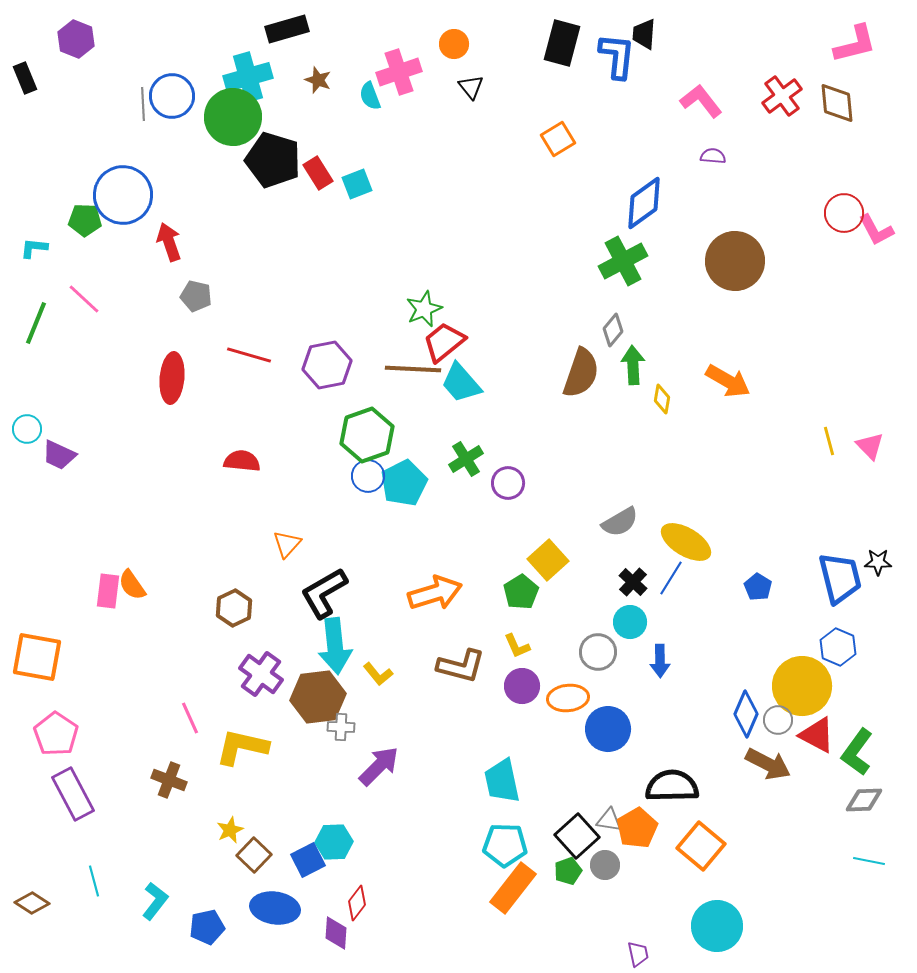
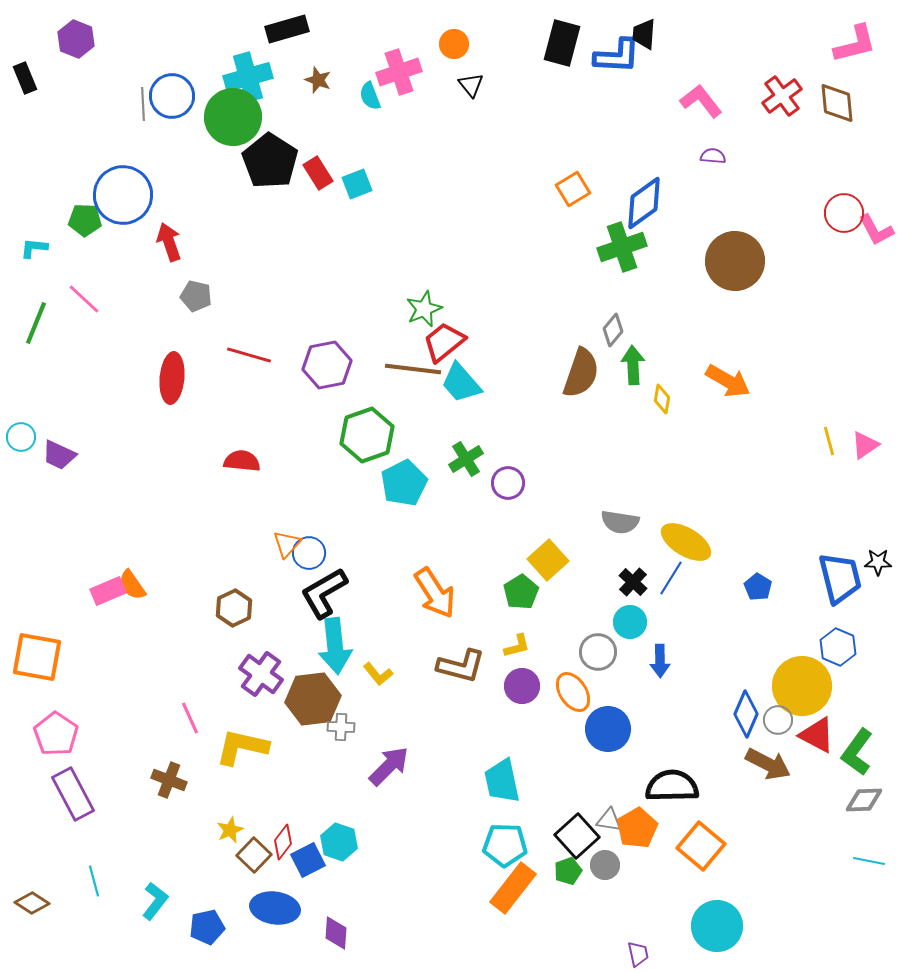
blue L-shape at (617, 56): rotated 87 degrees clockwise
black triangle at (471, 87): moved 2 px up
orange square at (558, 139): moved 15 px right, 50 px down
black pentagon at (273, 160): moved 3 px left, 1 px down; rotated 16 degrees clockwise
green cross at (623, 261): moved 1 px left, 14 px up; rotated 9 degrees clockwise
brown line at (413, 369): rotated 4 degrees clockwise
cyan circle at (27, 429): moved 6 px left, 8 px down
pink triangle at (870, 446): moved 5 px left, 1 px up; rotated 40 degrees clockwise
blue circle at (368, 476): moved 59 px left, 77 px down
gray semicircle at (620, 522): rotated 39 degrees clockwise
pink rectangle at (108, 591): rotated 60 degrees clockwise
orange arrow at (435, 593): rotated 74 degrees clockwise
yellow L-shape at (517, 646): rotated 80 degrees counterclockwise
brown hexagon at (318, 697): moved 5 px left, 2 px down
orange ellipse at (568, 698): moved 5 px right, 6 px up; rotated 63 degrees clockwise
purple arrow at (379, 766): moved 10 px right
cyan hexagon at (334, 842): moved 5 px right; rotated 21 degrees clockwise
red diamond at (357, 903): moved 74 px left, 61 px up
